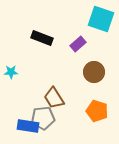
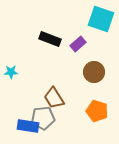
black rectangle: moved 8 px right, 1 px down
